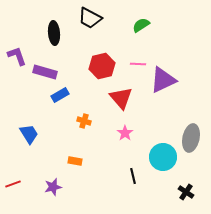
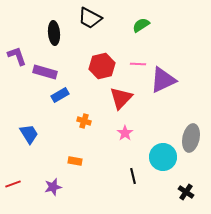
red triangle: rotated 25 degrees clockwise
